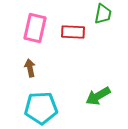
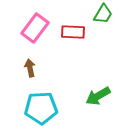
green trapezoid: rotated 20 degrees clockwise
pink rectangle: rotated 24 degrees clockwise
